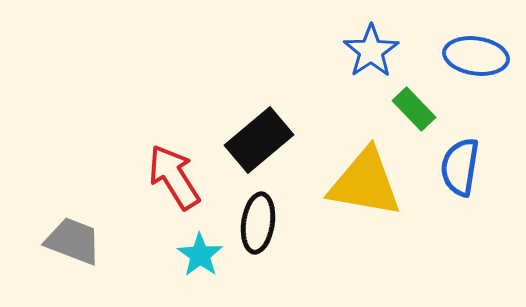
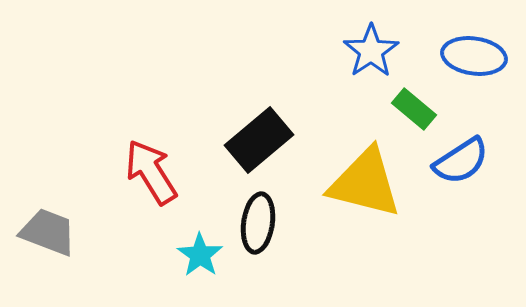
blue ellipse: moved 2 px left
green rectangle: rotated 6 degrees counterclockwise
blue semicircle: moved 1 px right, 6 px up; rotated 132 degrees counterclockwise
red arrow: moved 23 px left, 5 px up
yellow triangle: rotated 4 degrees clockwise
gray trapezoid: moved 25 px left, 9 px up
